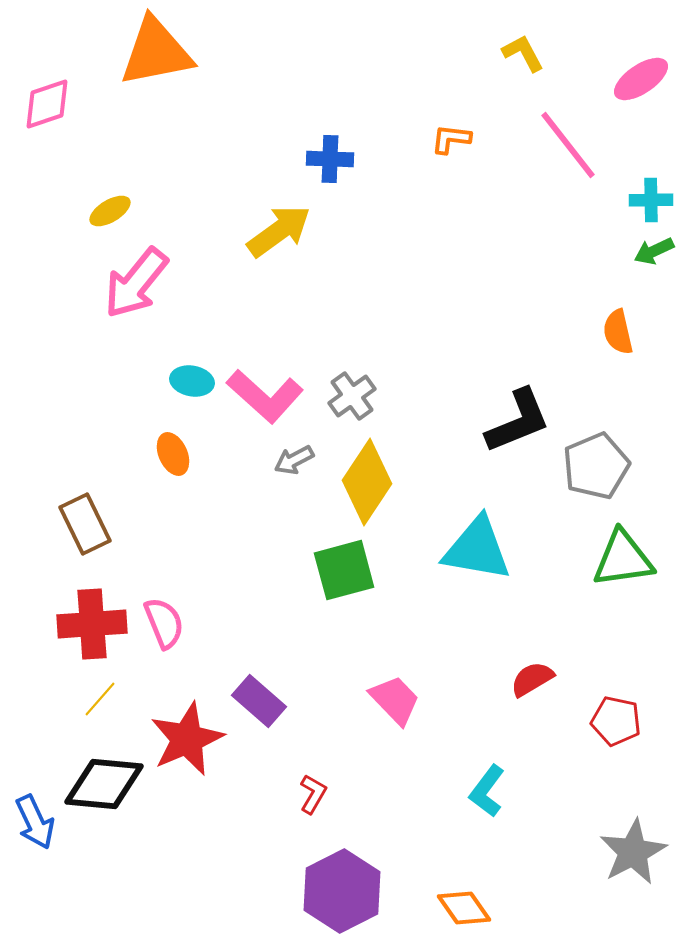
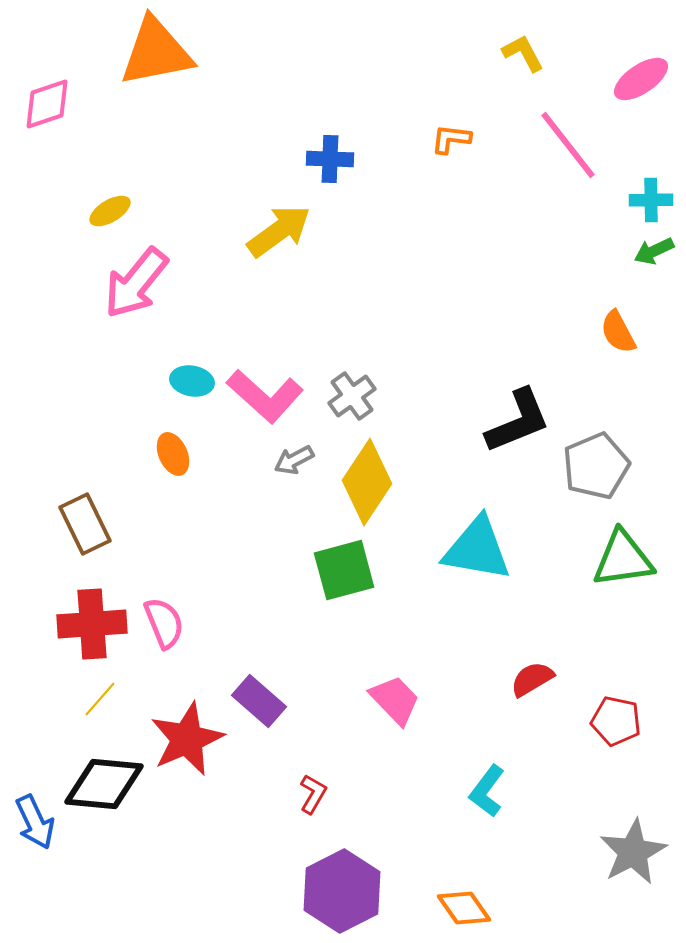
orange semicircle: rotated 15 degrees counterclockwise
